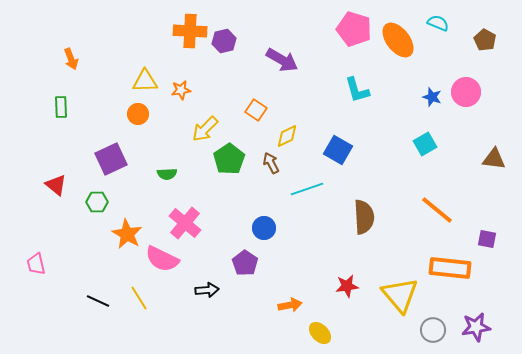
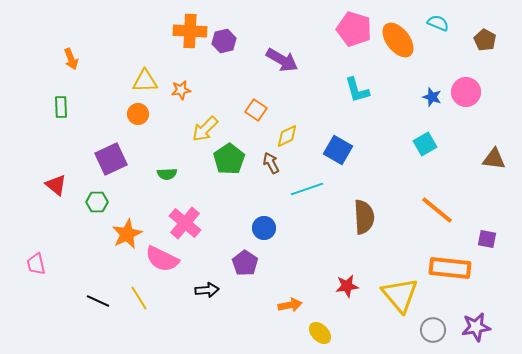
orange star at (127, 234): rotated 16 degrees clockwise
